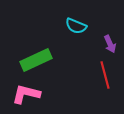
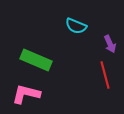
green rectangle: rotated 48 degrees clockwise
